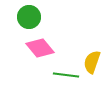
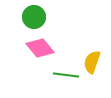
green circle: moved 5 px right
